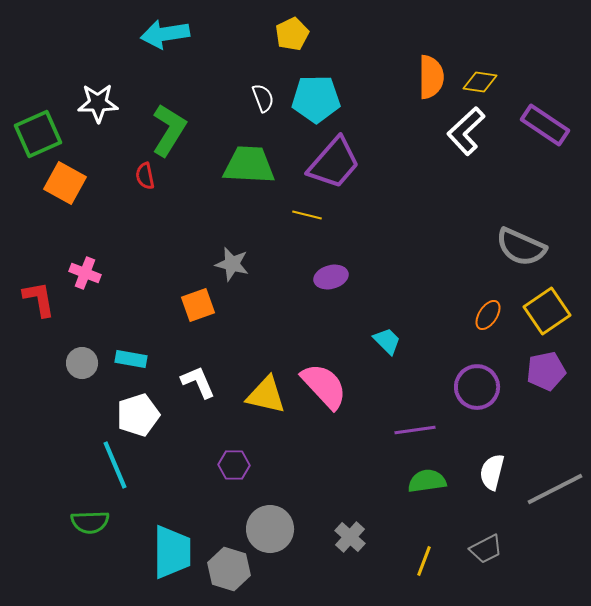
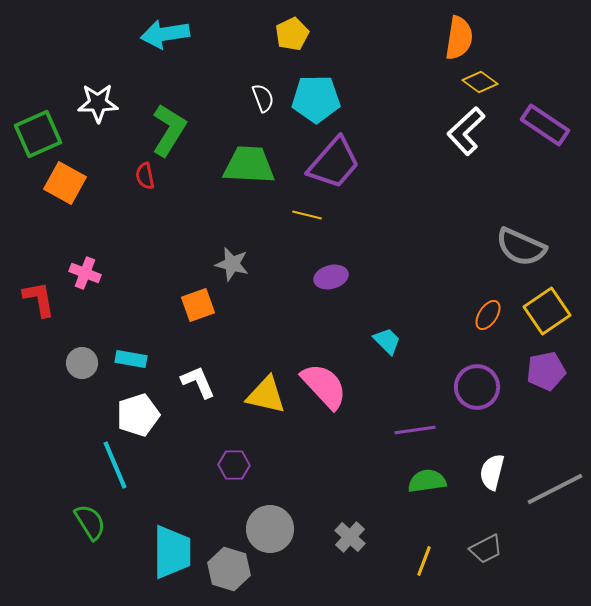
orange semicircle at (431, 77): moved 28 px right, 39 px up; rotated 9 degrees clockwise
yellow diamond at (480, 82): rotated 28 degrees clockwise
green semicircle at (90, 522): rotated 120 degrees counterclockwise
